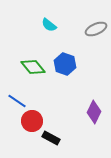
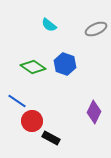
green diamond: rotated 15 degrees counterclockwise
